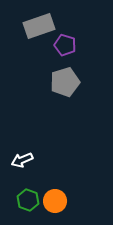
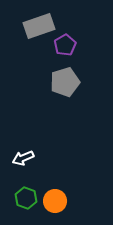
purple pentagon: rotated 25 degrees clockwise
white arrow: moved 1 px right, 2 px up
green hexagon: moved 2 px left, 2 px up
